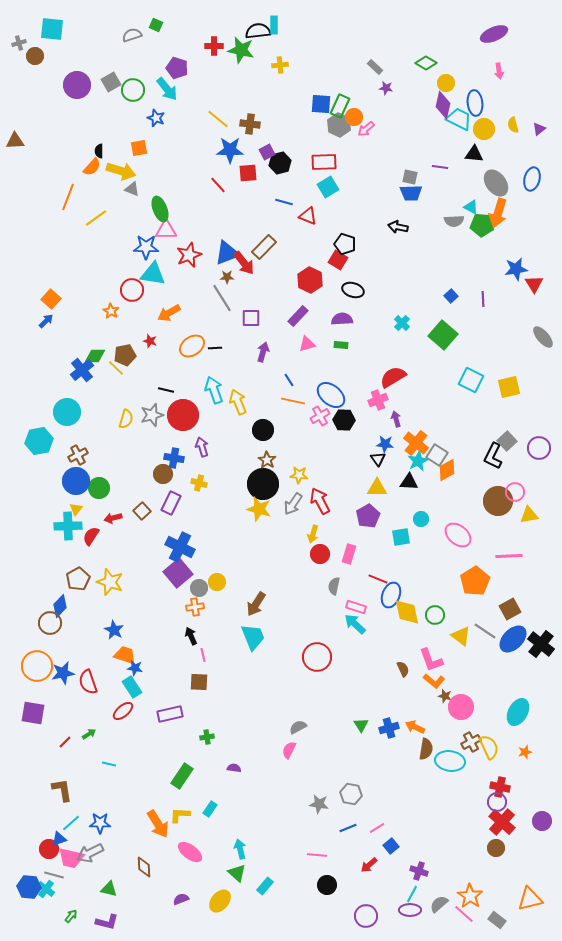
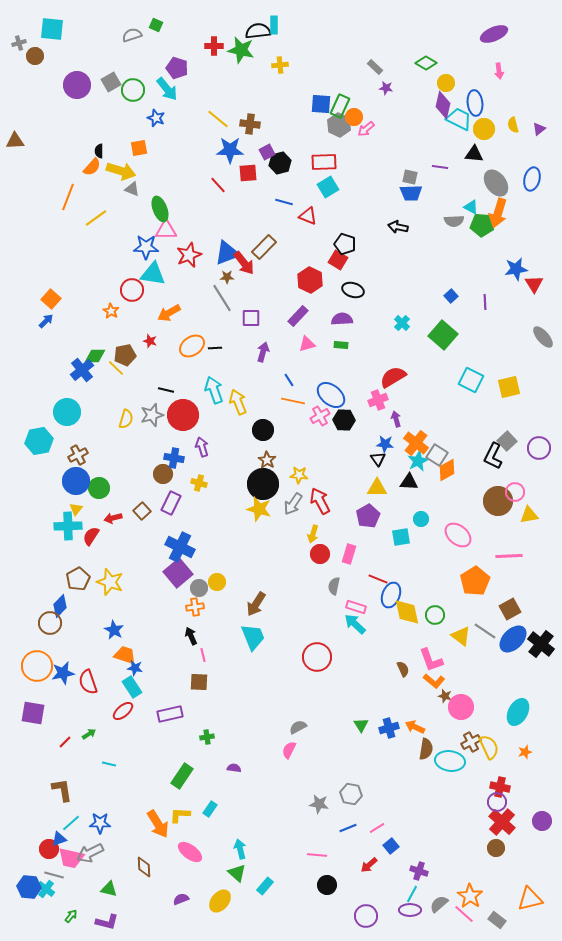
purple line at (483, 299): moved 2 px right, 3 px down
